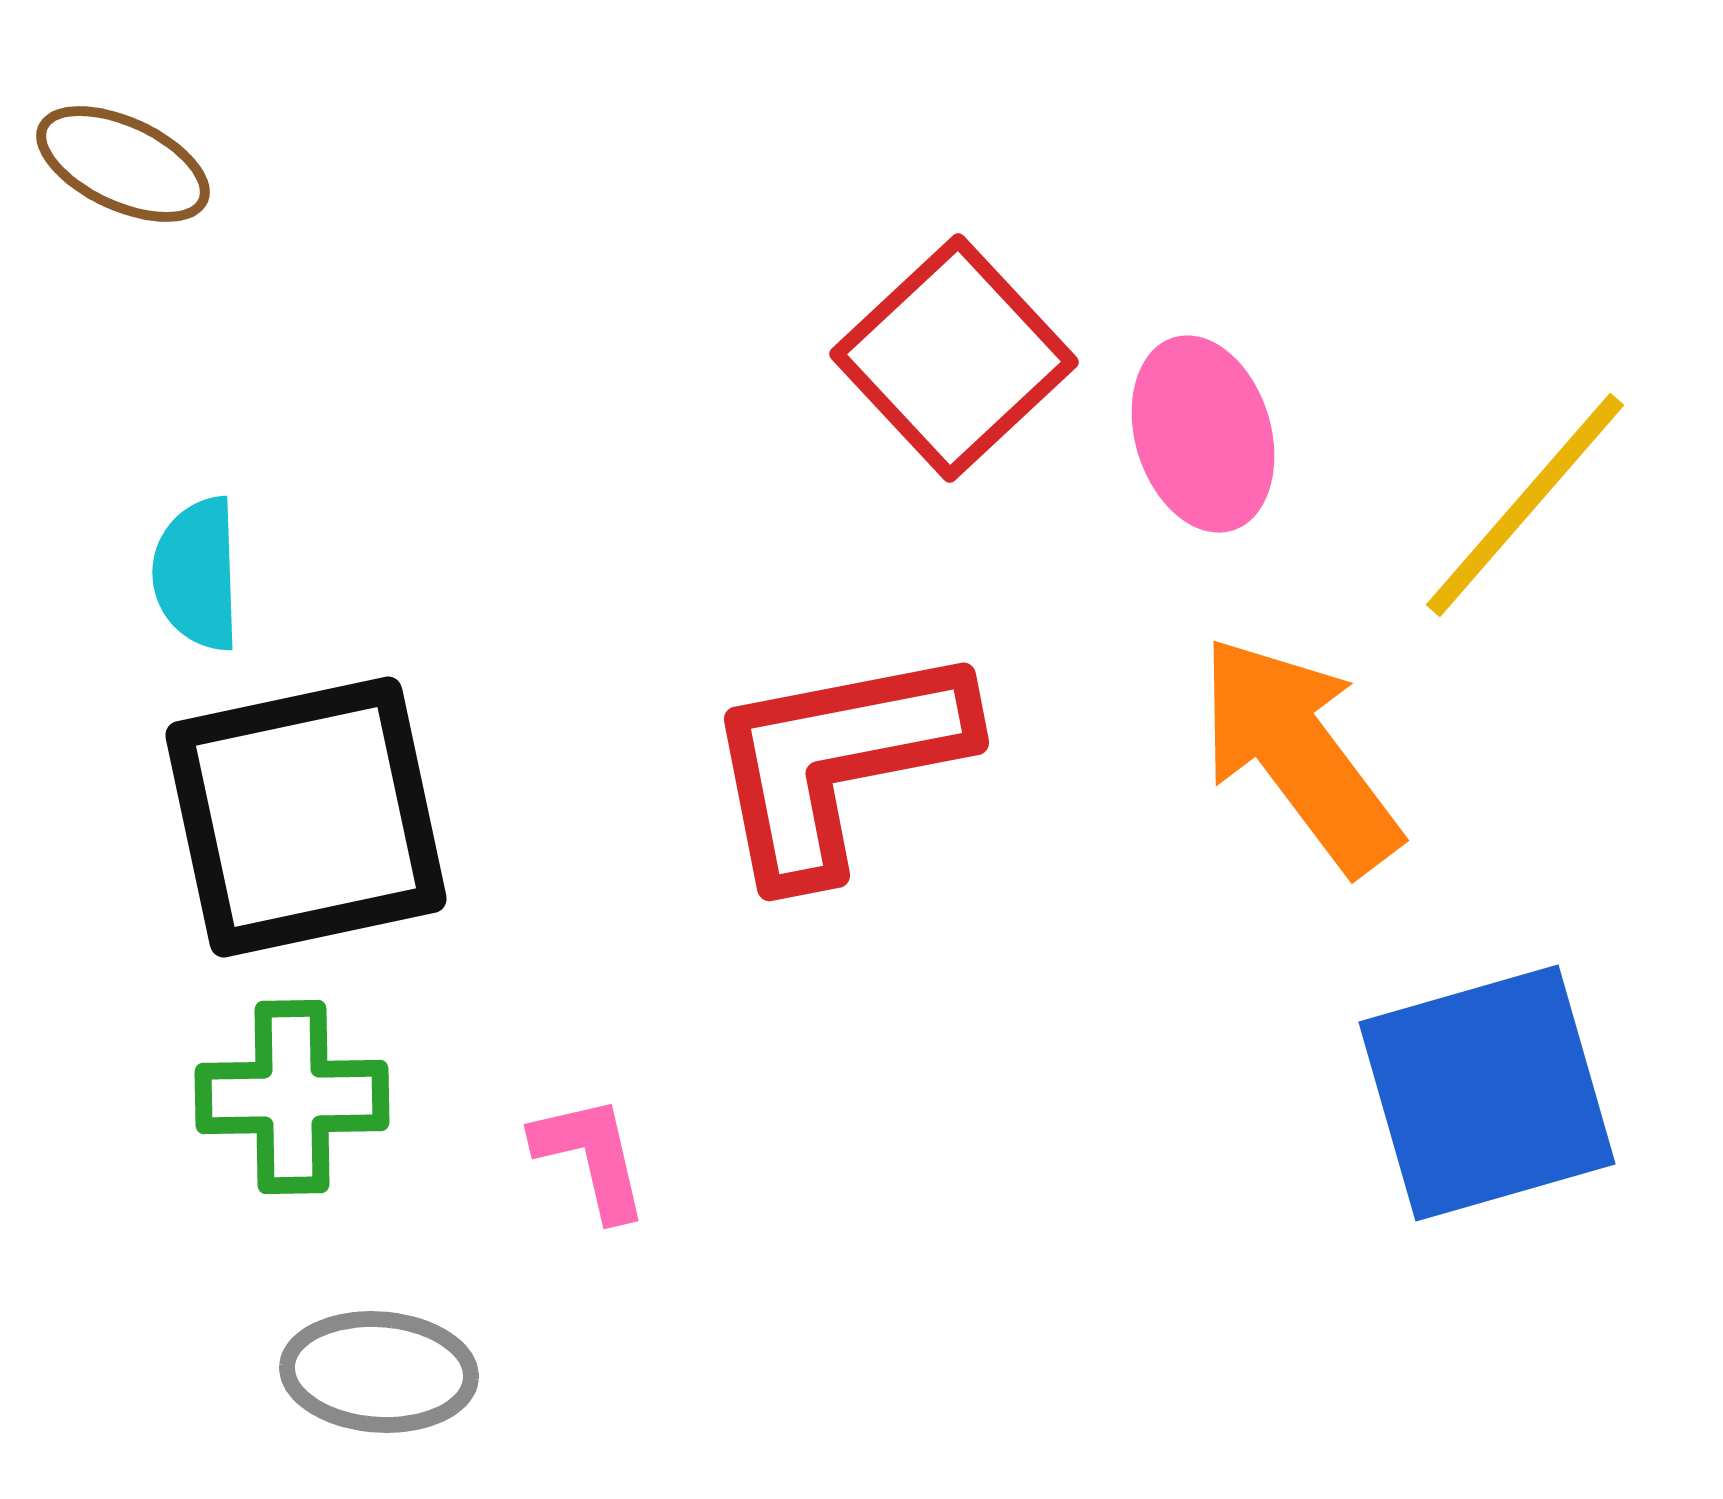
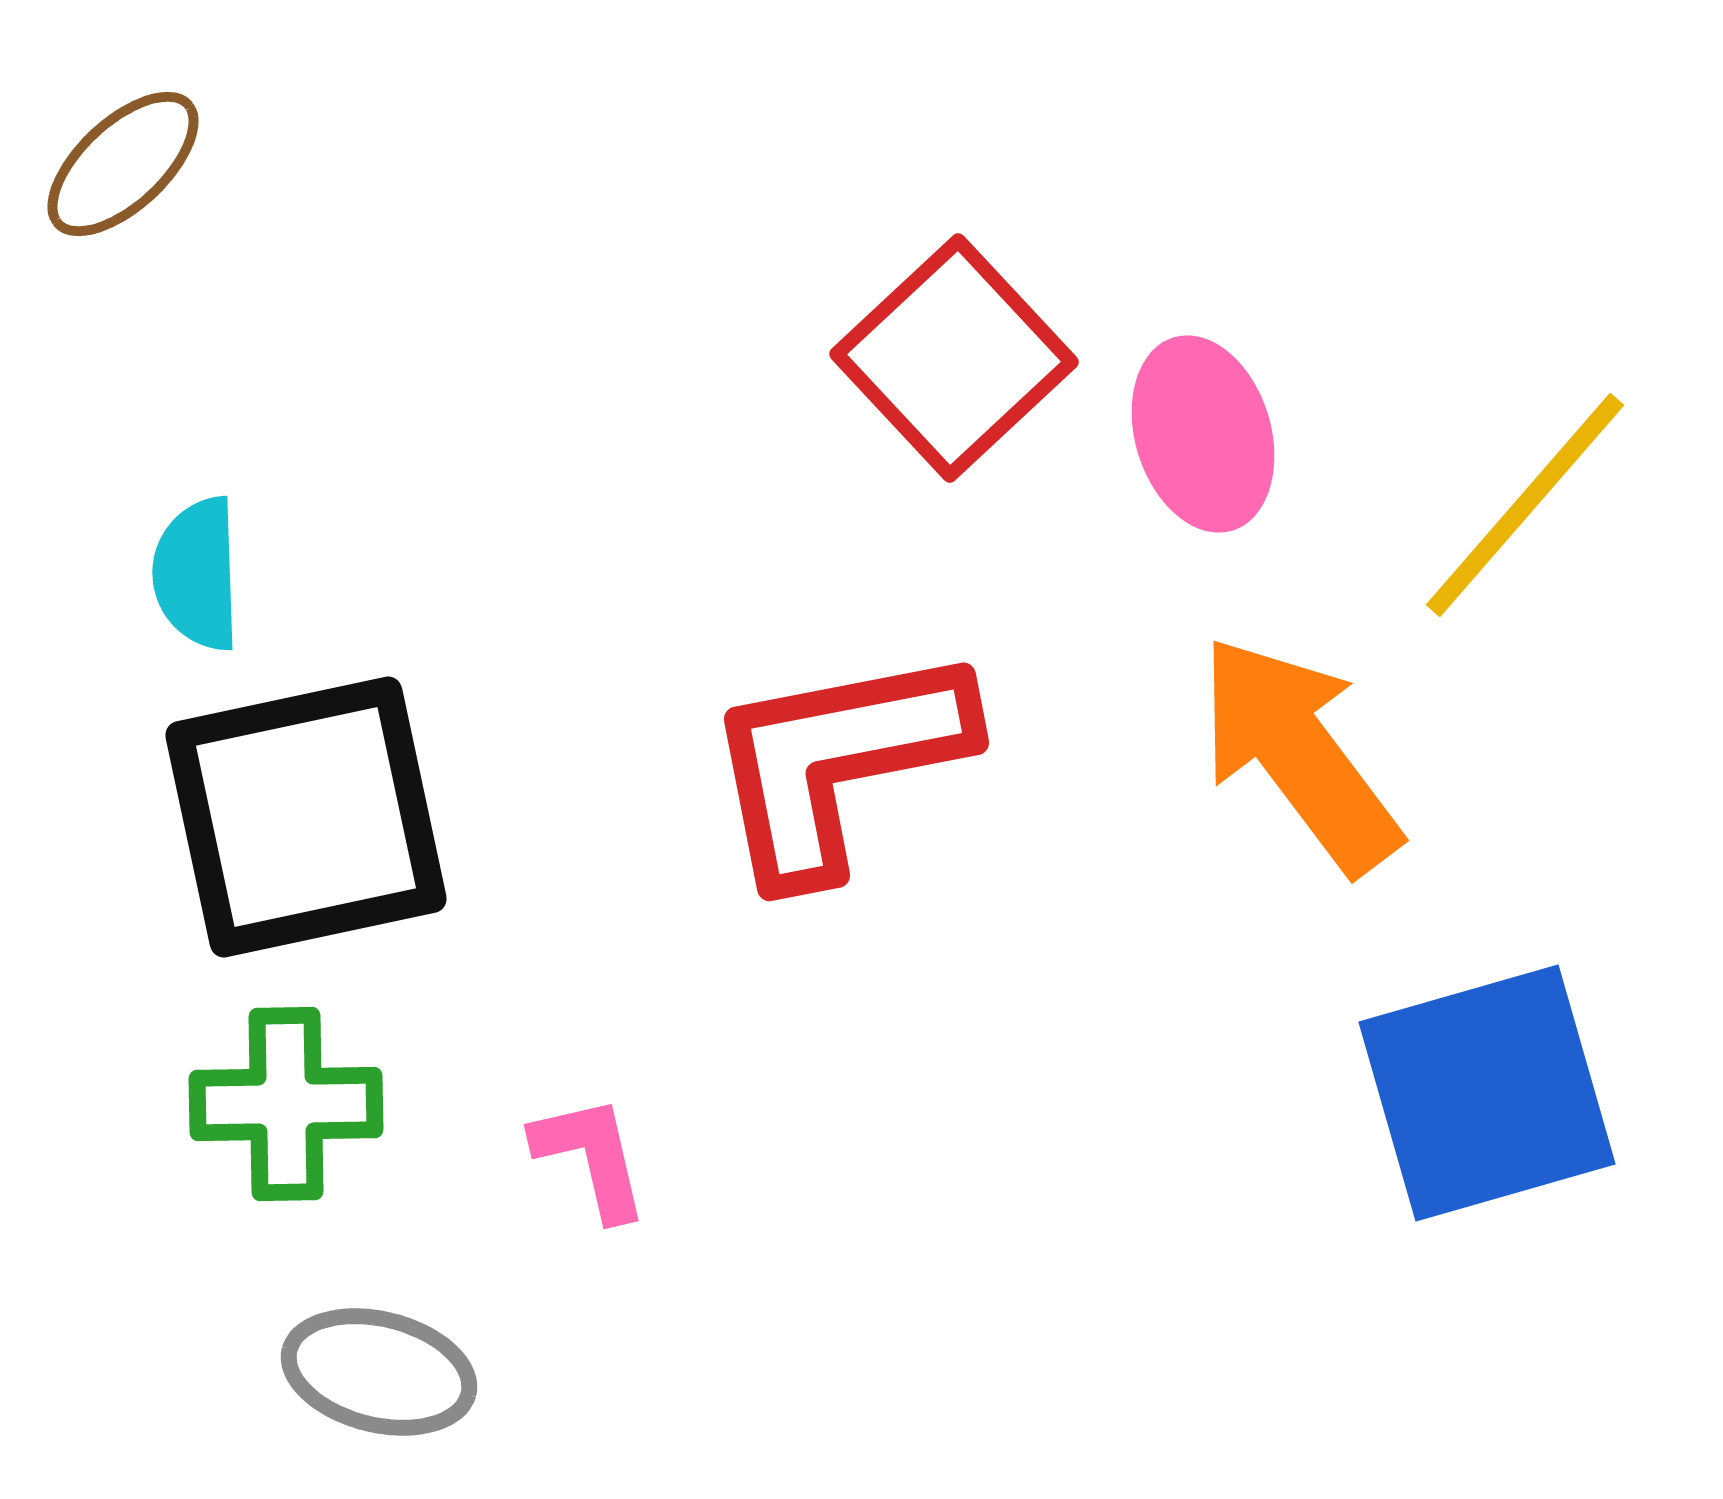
brown ellipse: rotated 68 degrees counterclockwise
green cross: moved 6 px left, 7 px down
gray ellipse: rotated 10 degrees clockwise
